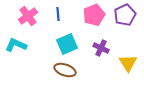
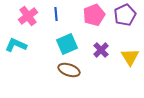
blue line: moved 2 px left
purple cross: moved 2 px down; rotated 21 degrees clockwise
yellow triangle: moved 2 px right, 6 px up
brown ellipse: moved 4 px right
